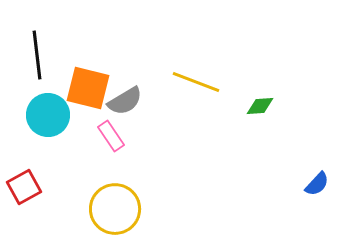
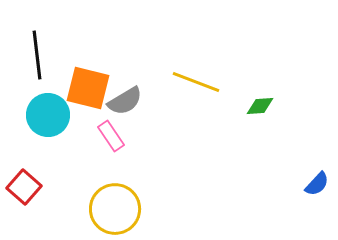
red square: rotated 20 degrees counterclockwise
